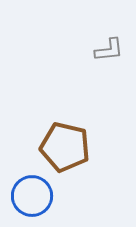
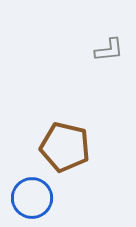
blue circle: moved 2 px down
